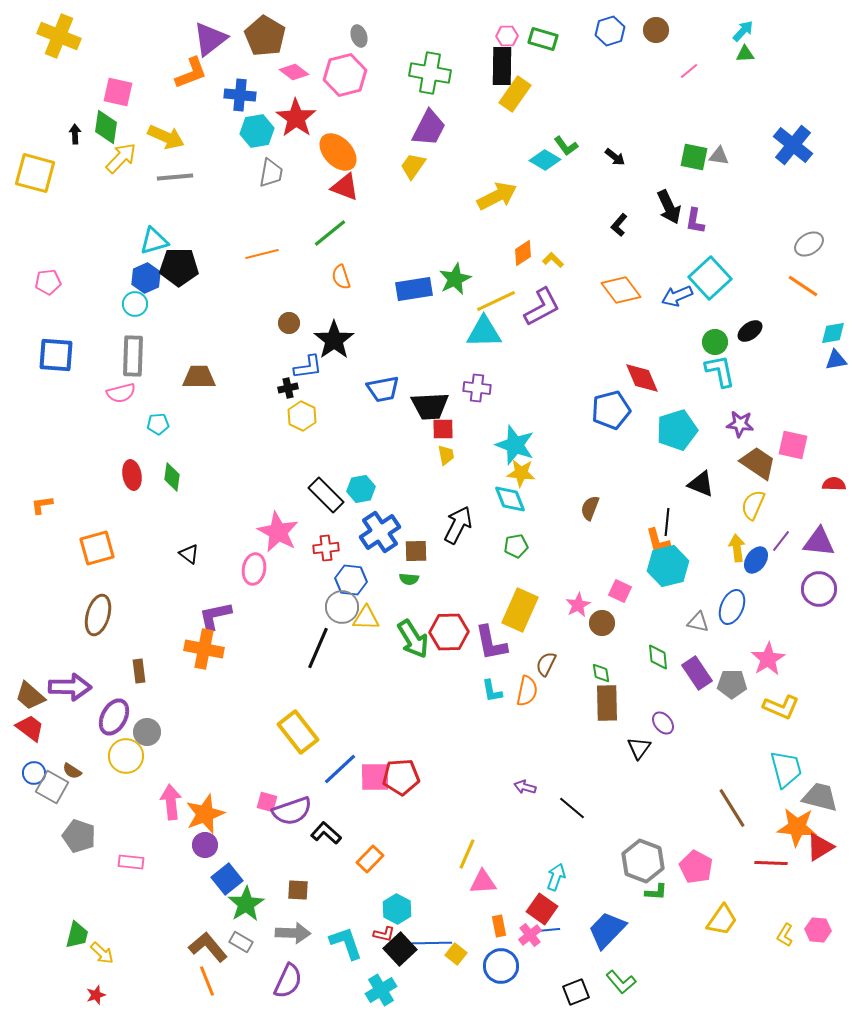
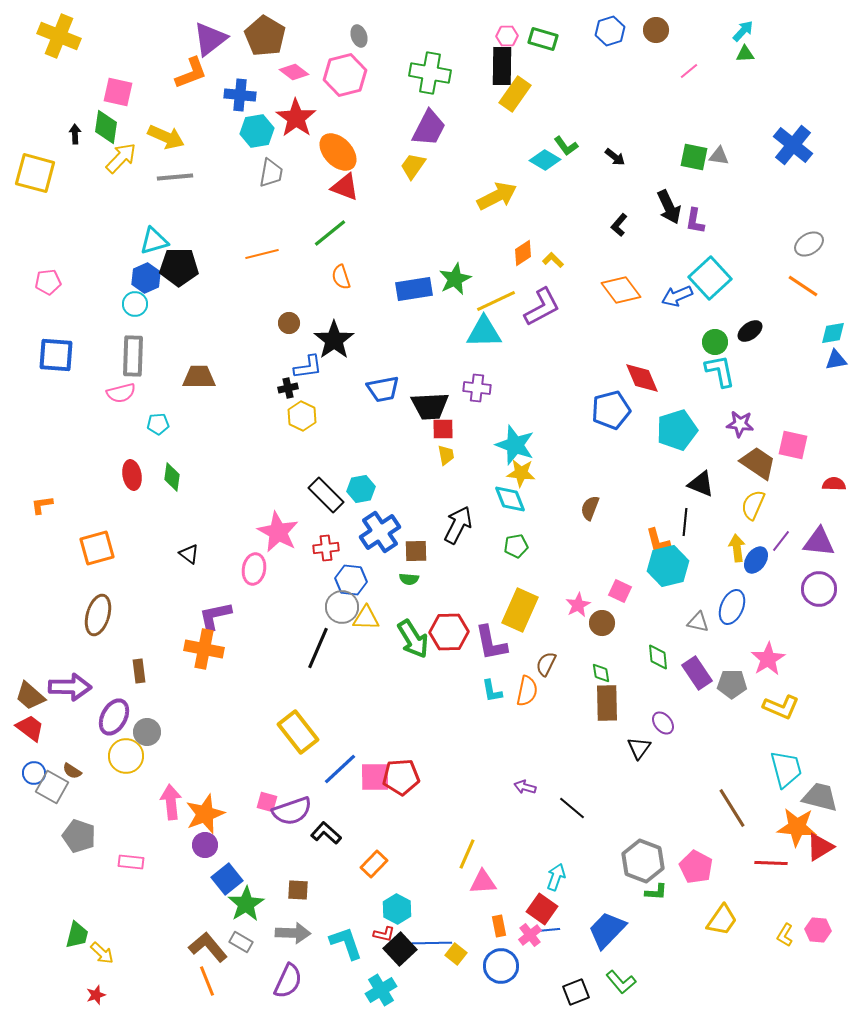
black line at (667, 522): moved 18 px right
orange rectangle at (370, 859): moved 4 px right, 5 px down
